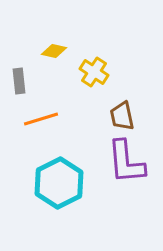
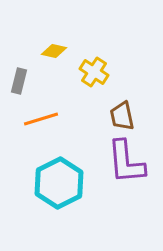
gray rectangle: rotated 20 degrees clockwise
